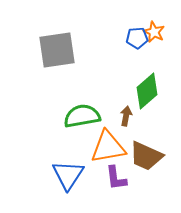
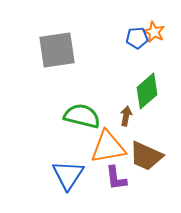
green semicircle: rotated 24 degrees clockwise
